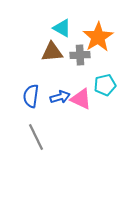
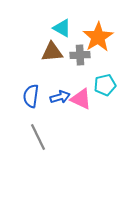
gray line: moved 2 px right
